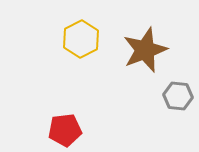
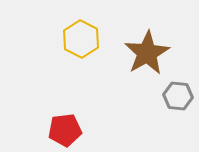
yellow hexagon: rotated 6 degrees counterclockwise
brown star: moved 2 px right, 3 px down; rotated 9 degrees counterclockwise
